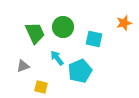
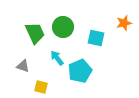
cyan square: moved 2 px right, 1 px up
gray triangle: rotated 40 degrees clockwise
